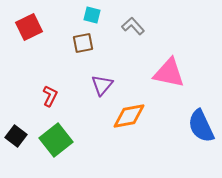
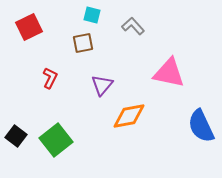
red L-shape: moved 18 px up
